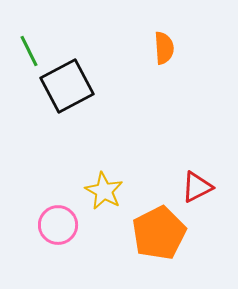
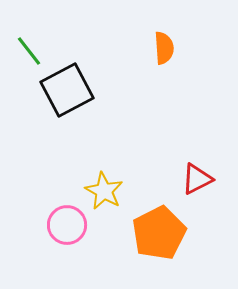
green line: rotated 12 degrees counterclockwise
black square: moved 4 px down
red triangle: moved 8 px up
pink circle: moved 9 px right
